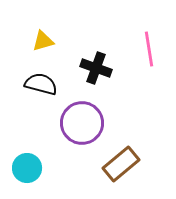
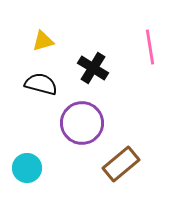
pink line: moved 1 px right, 2 px up
black cross: moved 3 px left; rotated 12 degrees clockwise
